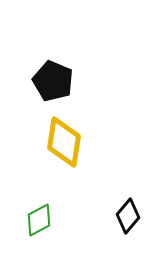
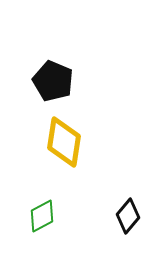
green diamond: moved 3 px right, 4 px up
